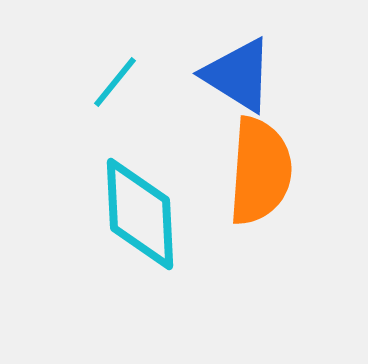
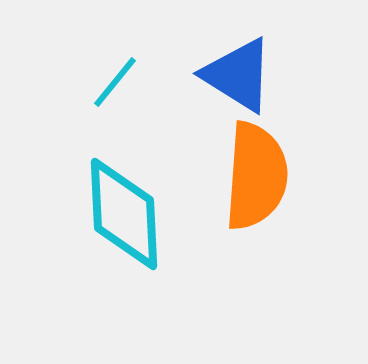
orange semicircle: moved 4 px left, 5 px down
cyan diamond: moved 16 px left
